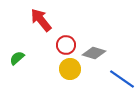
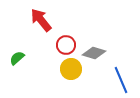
yellow circle: moved 1 px right
blue line: moved 1 px left, 1 px down; rotated 32 degrees clockwise
